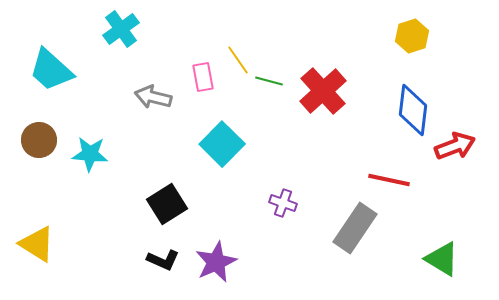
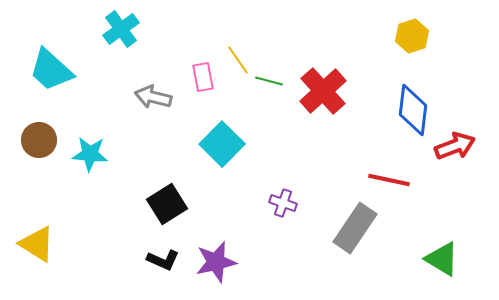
purple star: rotated 12 degrees clockwise
